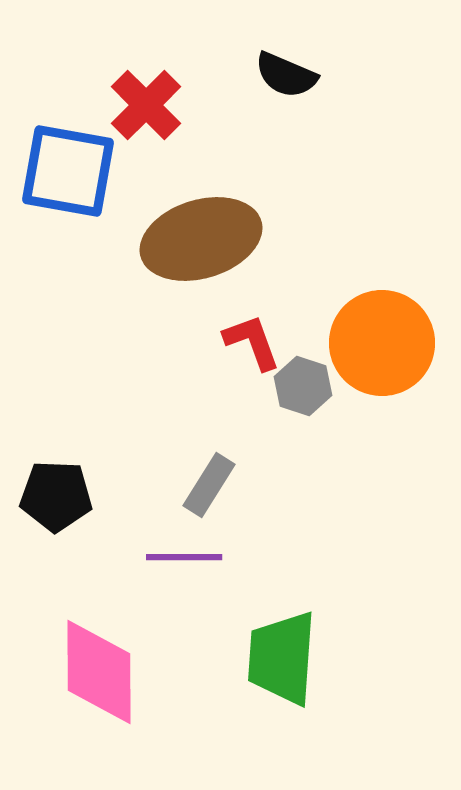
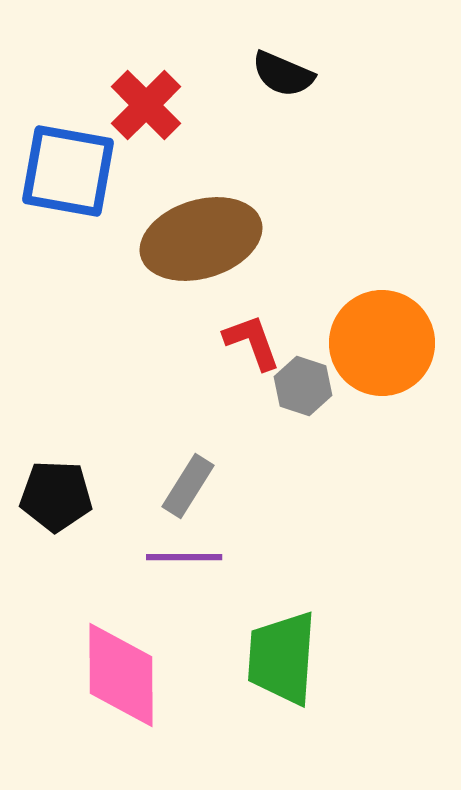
black semicircle: moved 3 px left, 1 px up
gray rectangle: moved 21 px left, 1 px down
pink diamond: moved 22 px right, 3 px down
